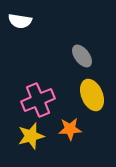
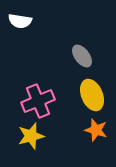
pink cross: moved 1 px down
orange star: moved 26 px right, 1 px down; rotated 20 degrees clockwise
